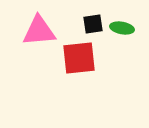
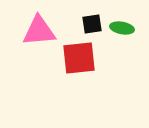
black square: moved 1 px left
